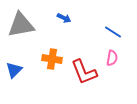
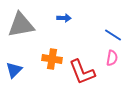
blue arrow: rotated 24 degrees counterclockwise
blue line: moved 3 px down
red L-shape: moved 2 px left
